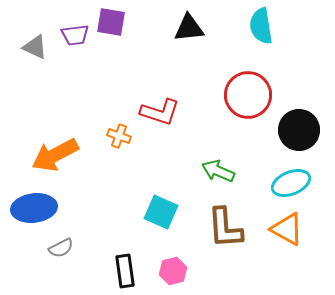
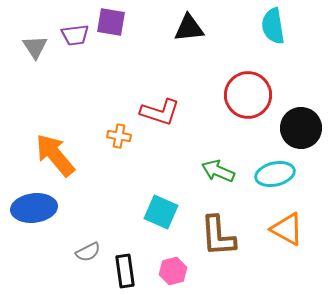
cyan semicircle: moved 12 px right
gray triangle: rotated 32 degrees clockwise
black circle: moved 2 px right, 2 px up
orange cross: rotated 10 degrees counterclockwise
orange arrow: rotated 78 degrees clockwise
cyan ellipse: moved 16 px left, 9 px up; rotated 9 degrees clockwise
brown L-shape: moved 7 px left, 8 px down
gray semicircle: moved 27 px right, 4 px down
